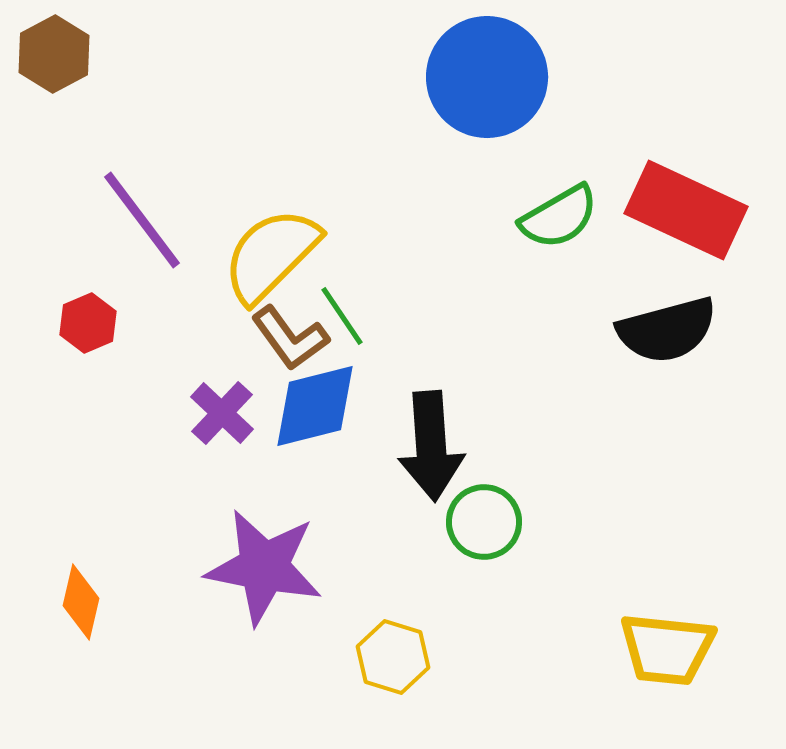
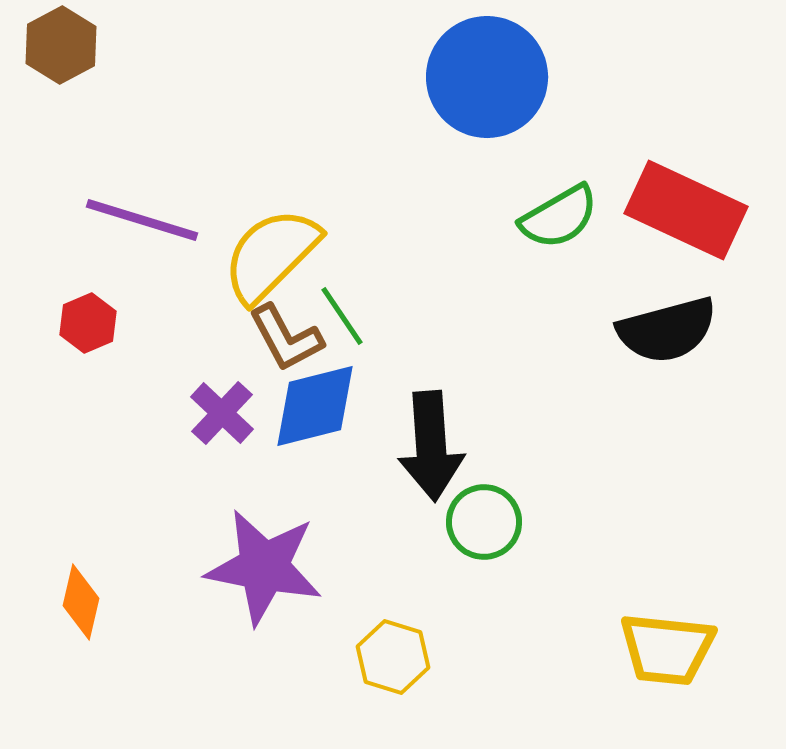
brown hexagon: moved 7 px right, 9 px up
purple line: rotated 36 degrees counterclockwise
brown L-shape: moved 4 px left; rotated 8 degrees clockwise
